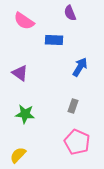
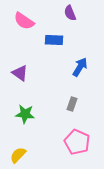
gray rectangle: moved 1 px left, 2 px up
